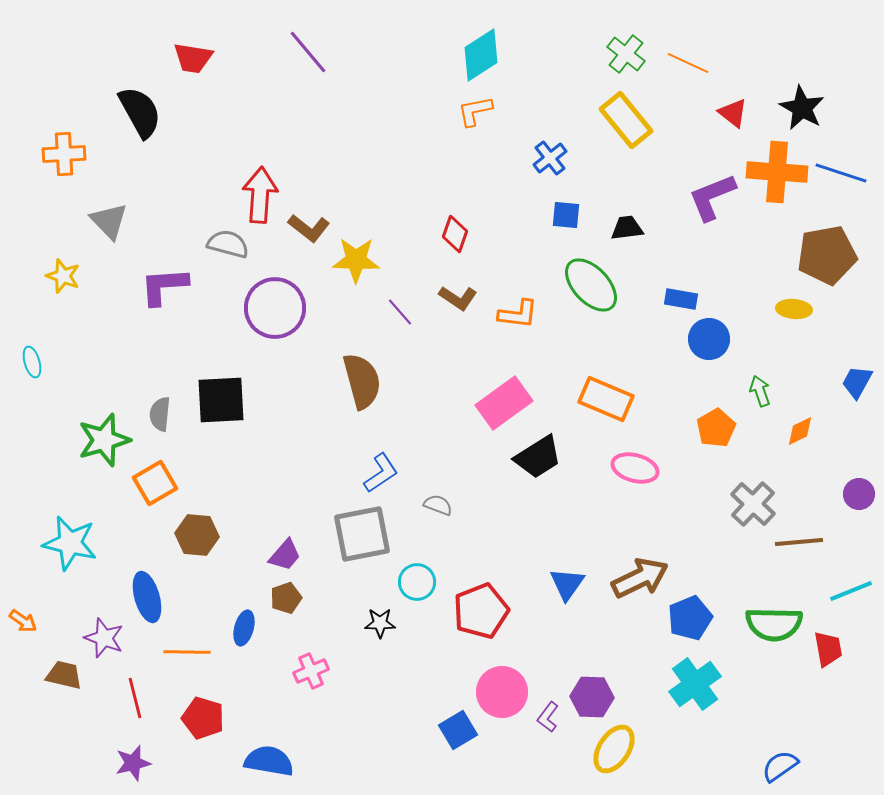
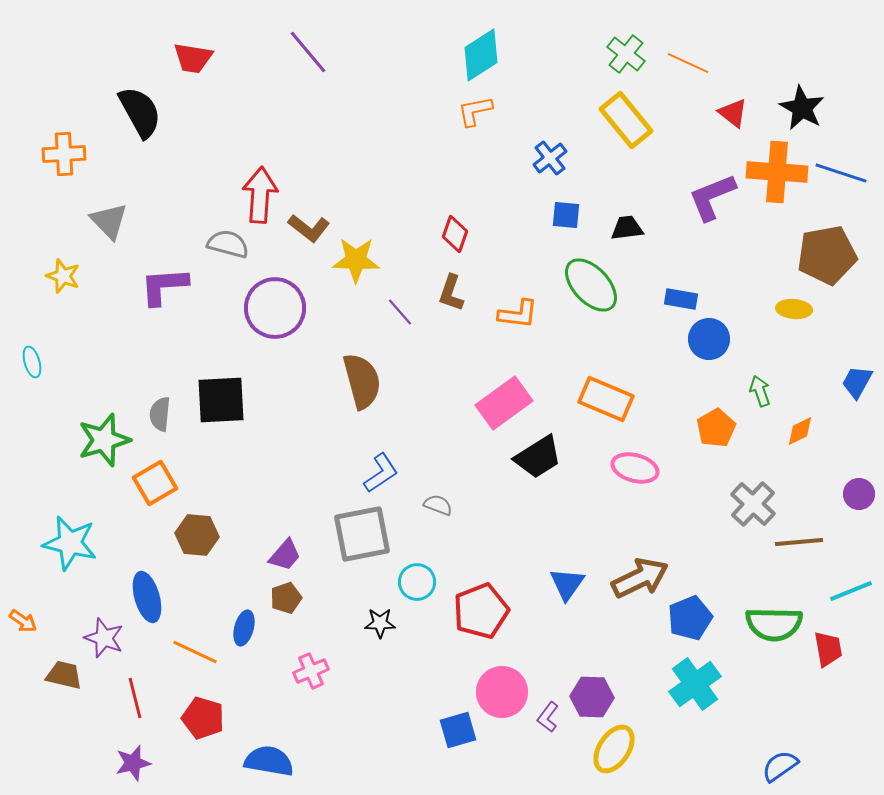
brown L-shape at (458, 298): moved 7 px left, 5 px up; rotated 75 degrees clockwise
orange line at (187, 652): moved 8 px right; rotated 24 degrees clockwise
blue square at (458, 730): rotated 15 degrees clockwise
